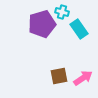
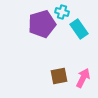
pink arrow: rotated 30 degrees counterclockwise
